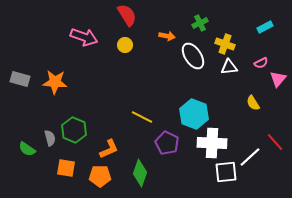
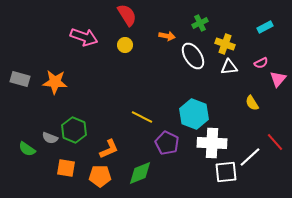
yellow semicircle: moved 1 px left
gray semicircle: rotated 126 degrees clockwise
green diamond: rotated 48 degrees clockwise
